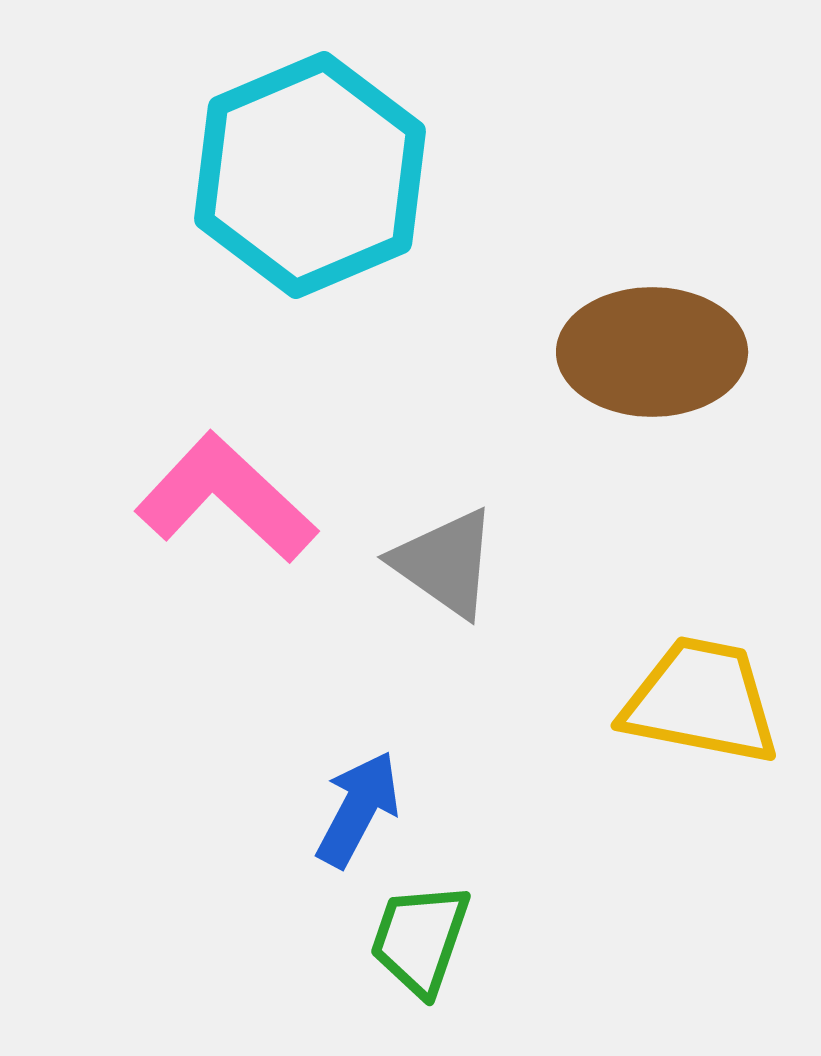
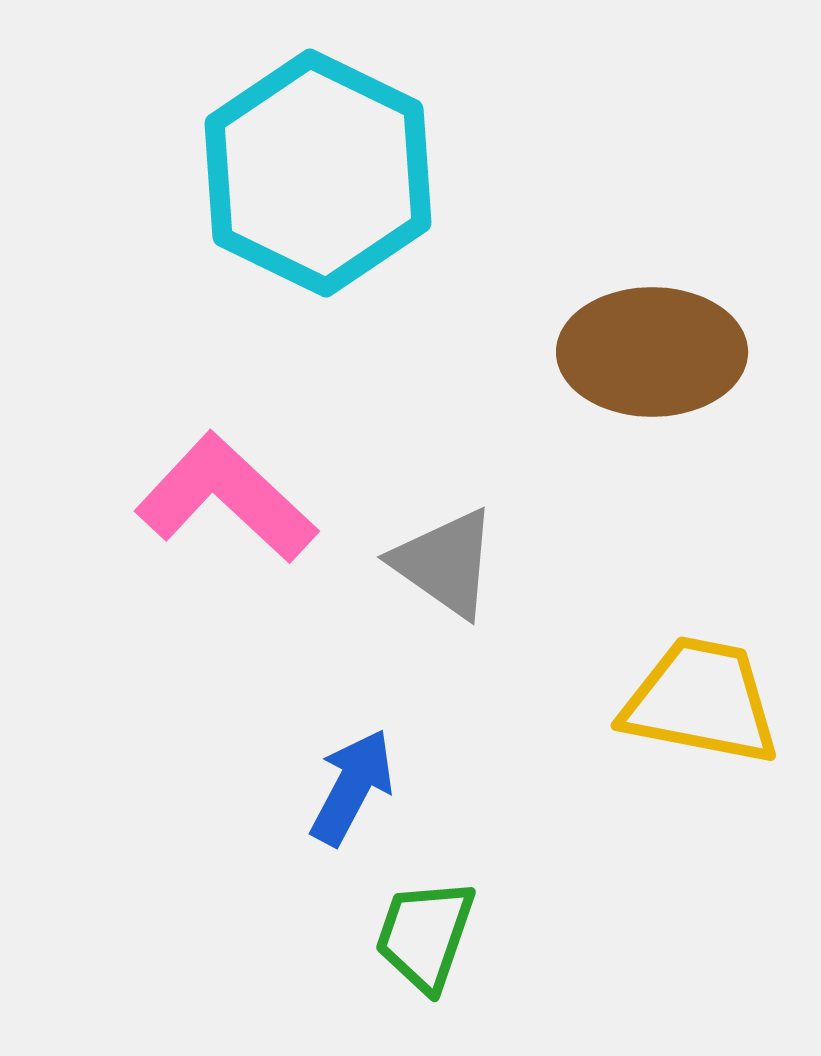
cyan hexagon: moved 8 px right, 2 px up; rotated 11 degrees counterclockwise
blue arrow: moved 6 px left, 22 px up
green trapezoid: moved 5 px right, 4 px up
